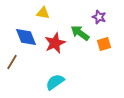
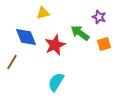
yellow triangle: rotated 24 degrees counterclockwise
red star: moved 2 px down
cyan semicircle: moved 1 px right; rotated 24 degrees counterclockwise
